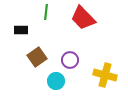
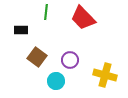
brown square: rotated 18 degrees counterclockwise
